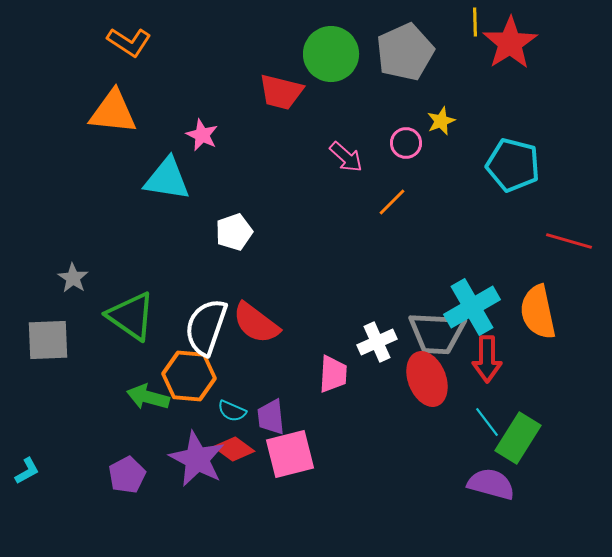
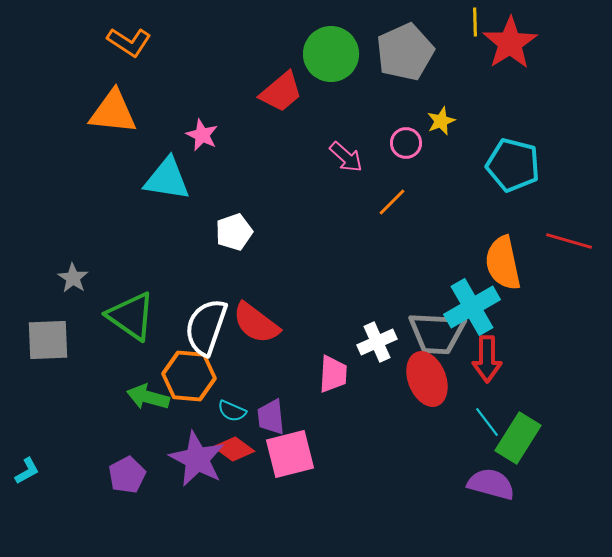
red trapezoid: rotated 54 degrees counterclockwise
orange semicircle: moved 35 px left, 49 px up
